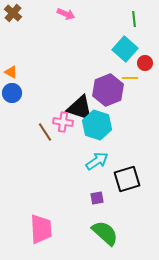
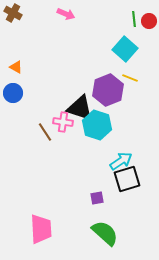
brown cross: rotated 12 degrees counterclockwise
red circle: moved 4 px right, 42 px up
orange triangle: moved 5 px right, 5 px up
yellow line: rotated 21 degrees clockwise
blue circle: moved 1 px right
cyan arrow: moved 24 px right
